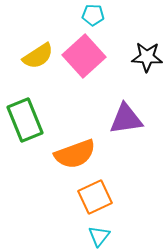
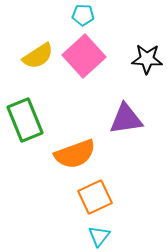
cyan pentagon: moved 10 px left
black star: moved 2 px down
